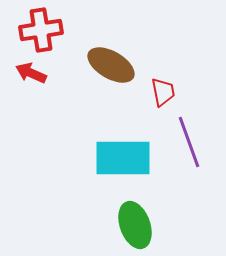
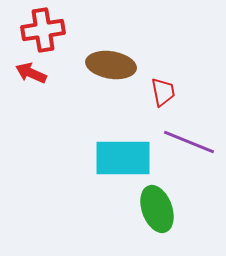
red cross: moved 2 px right
brown ellipse: rotated 21 degrees counterclockwise
purple line: rotated 48 degrees counterclockwise
green ellipse: moved 22 px right, 16 px up
